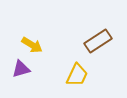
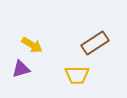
brown rectangle: moved 3 px left, 2 px down
yellow trapezoid: rotated 65 degrees clockwise
